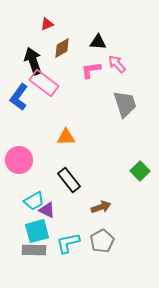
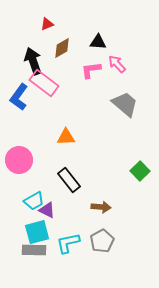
gray trapezoid: rotated 32 degrees counterclockwise
brown arrow: rotated 24 degrees clockwise
cyan square: moved 1 px down
